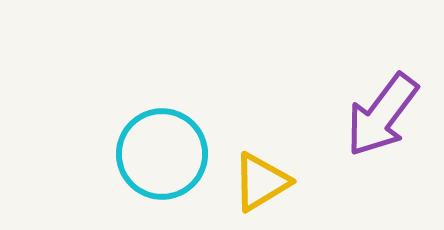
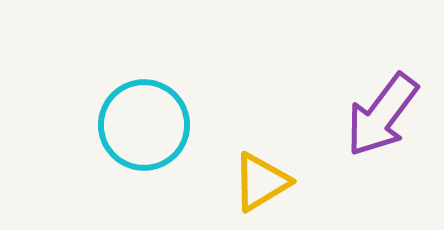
cyan circle: moved 18 px left, 29 px up
